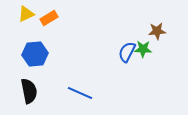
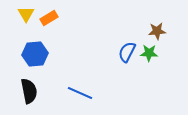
yellow triangle: rotated 36 degrees counterclockwise
green star: moved 6 px right, 4 px down
